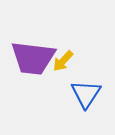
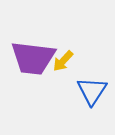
blue triangle: moved 6 px right, 3 px up
